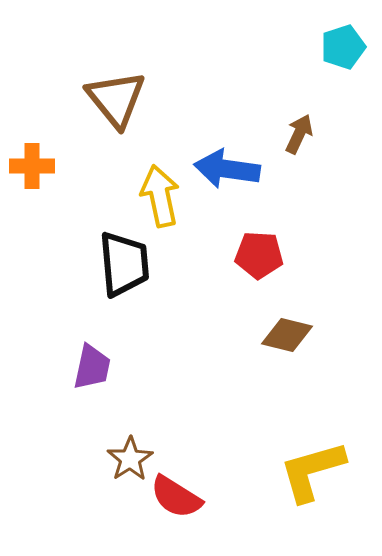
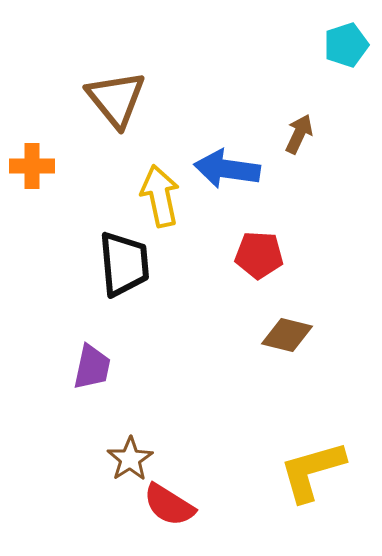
cyan pentagon: moved 3 px right, 2 px up
red semicircle: moved 7 px left, 8 px down
